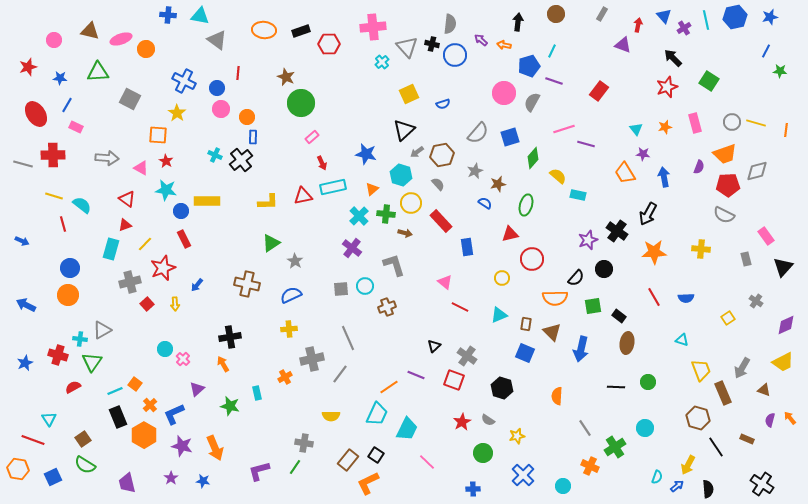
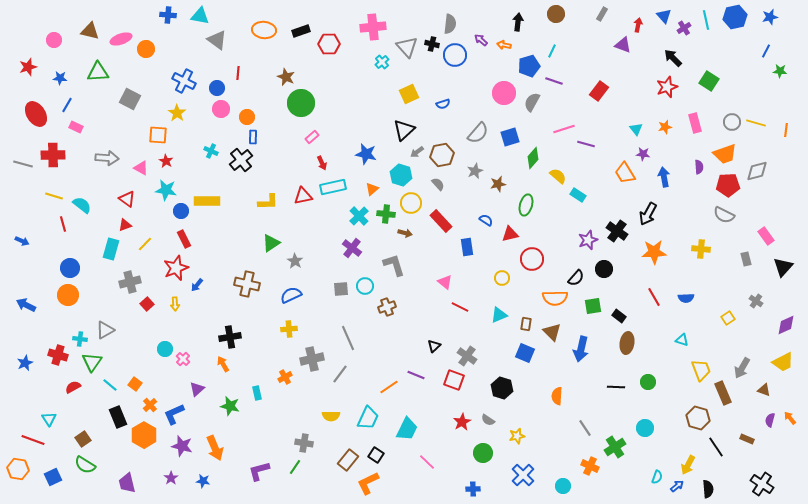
cyan cross at (215, 155): moved 4 px left, 4 px up
purple semicircle at (699, 167): rotated 24 degrees counterclockwise
cyan rectangle at (578, 195): rotated 21 degrees clockwise
blue semicircle at (485, 203): moved 1 px right, 17 px down
red star at (163, 268): moved 13 px right
gray triangle at (102, 330): moved 3 px right
cyan line at (115, 391): moved 5 px left, 6 px up; rotated 63 degrees clockwise
cyan trapezoid at (377, 414): moved 9 px left, 4 px down
